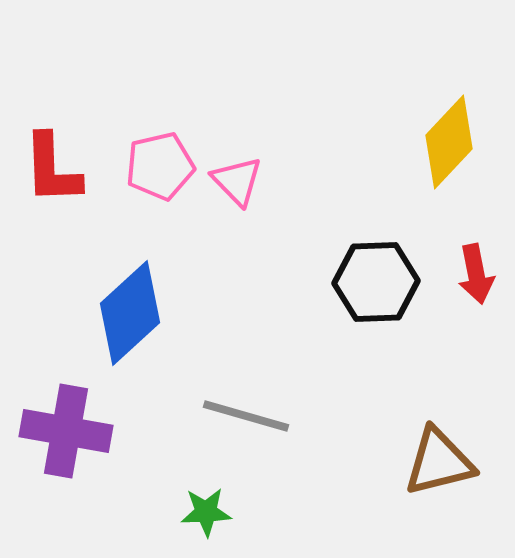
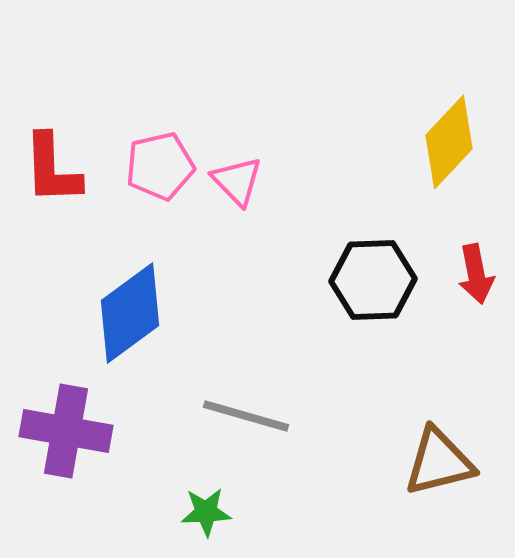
black hexagon: moved 3 px left, 2 px up
blue diamond: rotated 6 degrees clockwise
